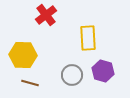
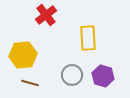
yellow hexagon: rotated 8 degrees counterclockwise
purple hexagon: moved 5 px down
